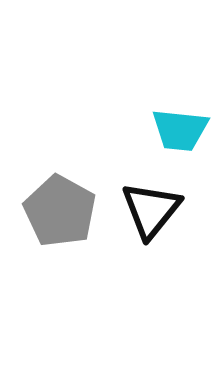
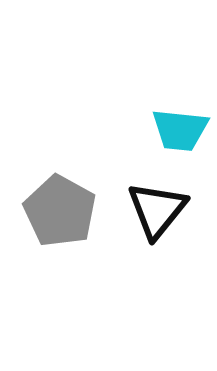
black triangle: moved 6 px right
